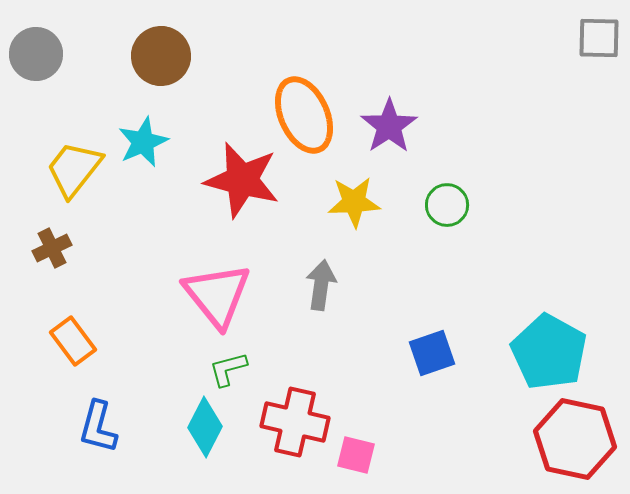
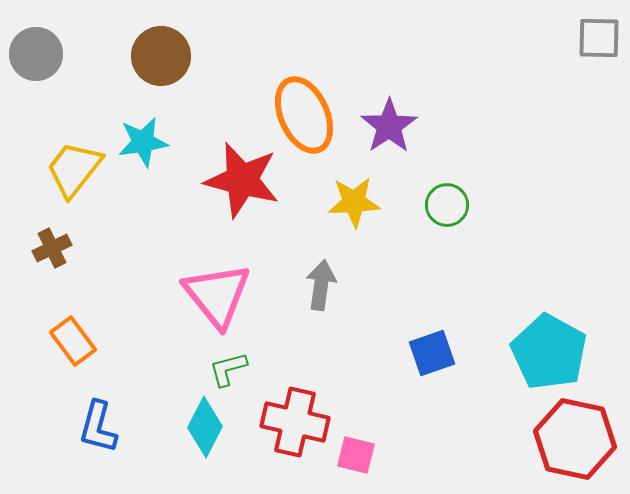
cyan star: rotated 15 degrees clockwise
